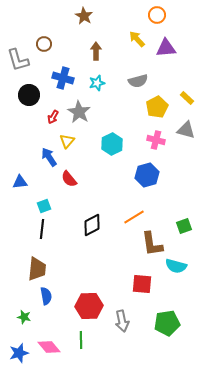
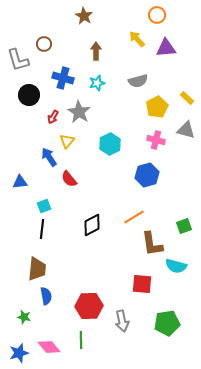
cyan hexagon: moved 2 px left
